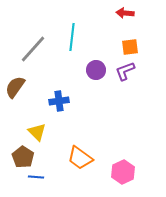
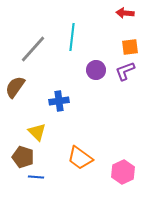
brown pentagon: rotated 15 degrees counterclockwise
